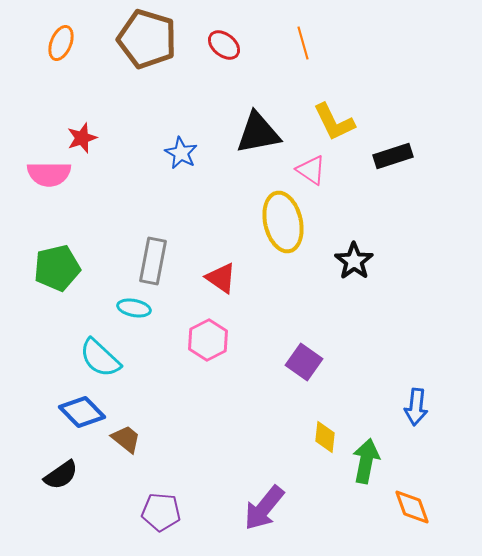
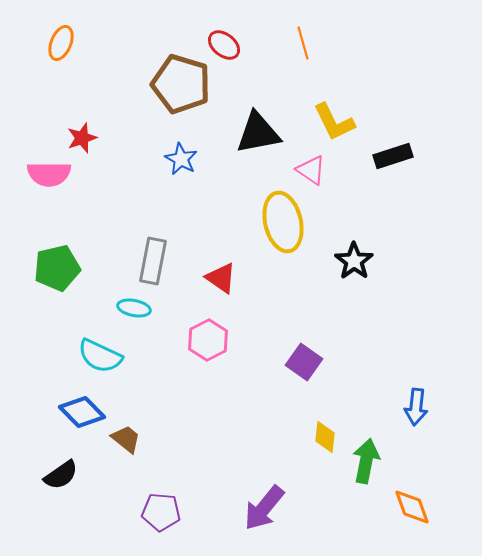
brown pentagon: moved 34 px right, 45 px down
blue star: moved 6 px down
cyan semicircle: moved 2 px up; rotated 18 degrees counterclockwise
